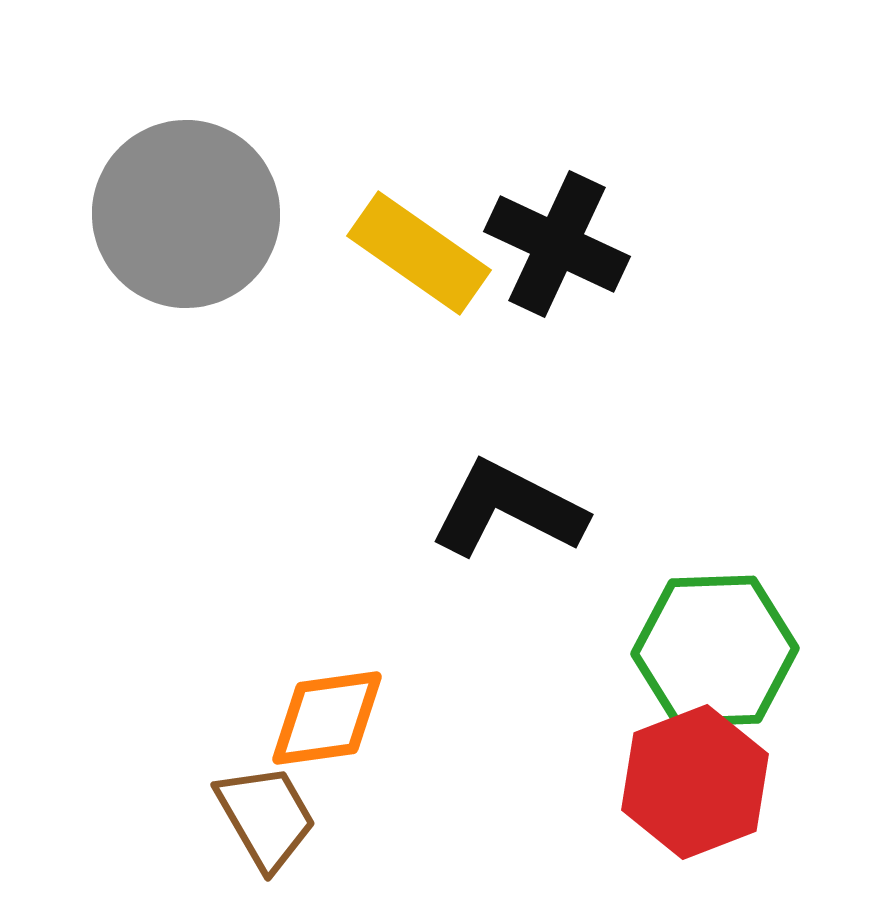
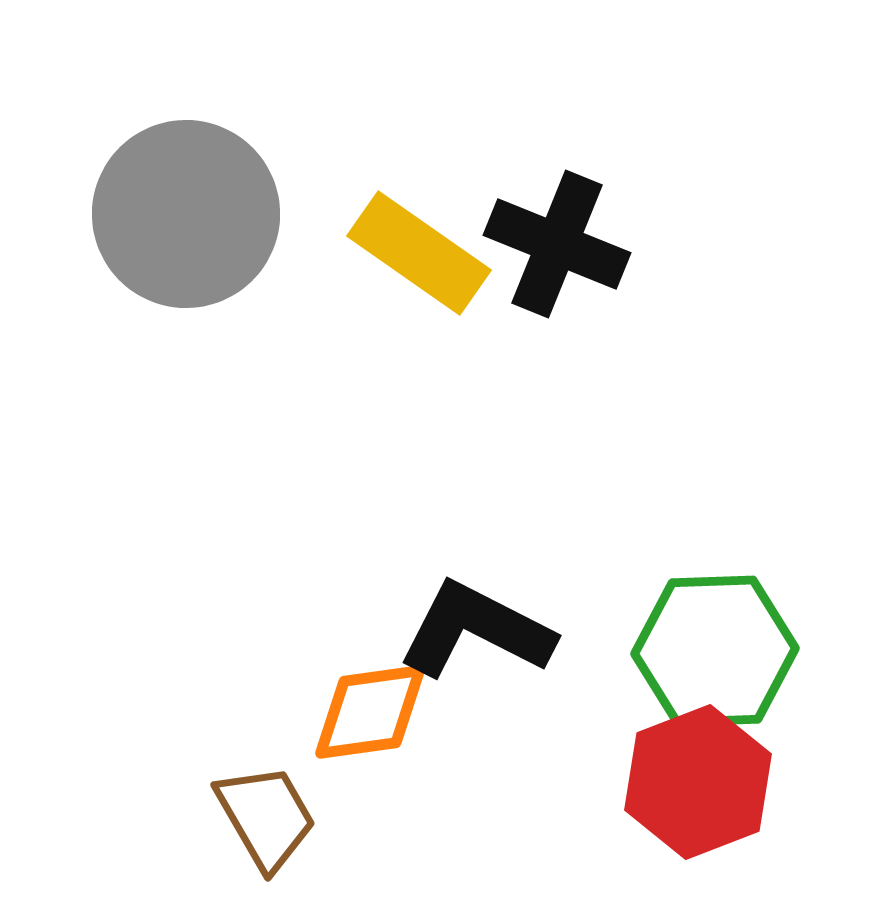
black cross: rotated 3 degrees counterclockwise
black L-shape: moved 32 px left, 121 px down
orange diamond: moved 43 px right, 6 px up
red hexagon: moved 3 px right
